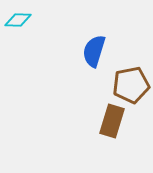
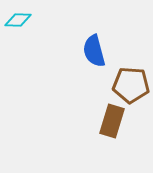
blue semicircle: rotated 32 degrees counterclockwise
brown pentagon: rotated 15 degrees clockwise
